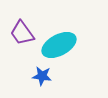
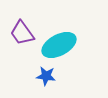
blue star: moved 4 px right
